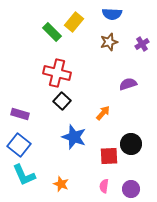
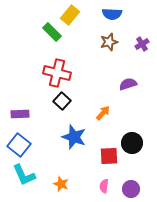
yellow rectangle: moved 4 px left, 7 px up
purple rectangle: rotated 18 degrees counterclockwise
black circle: moved 1 px right, 1 px up
